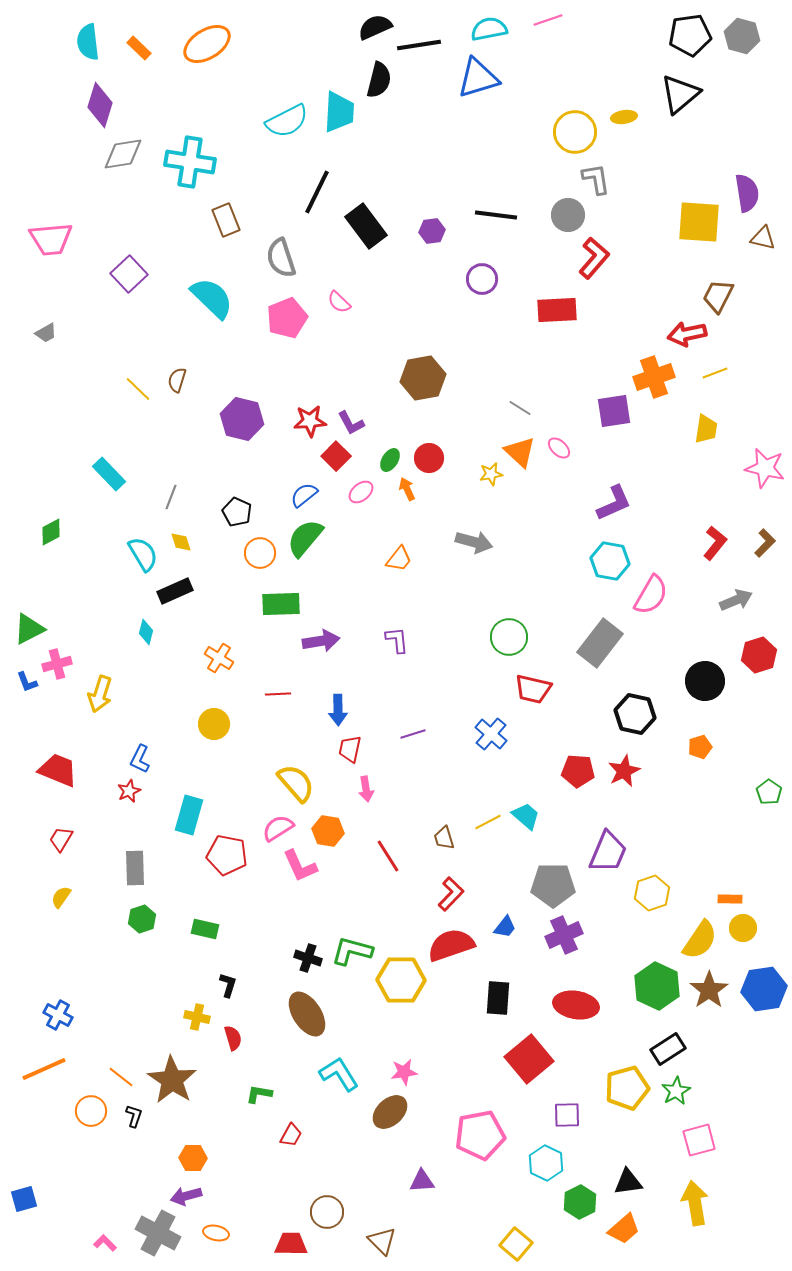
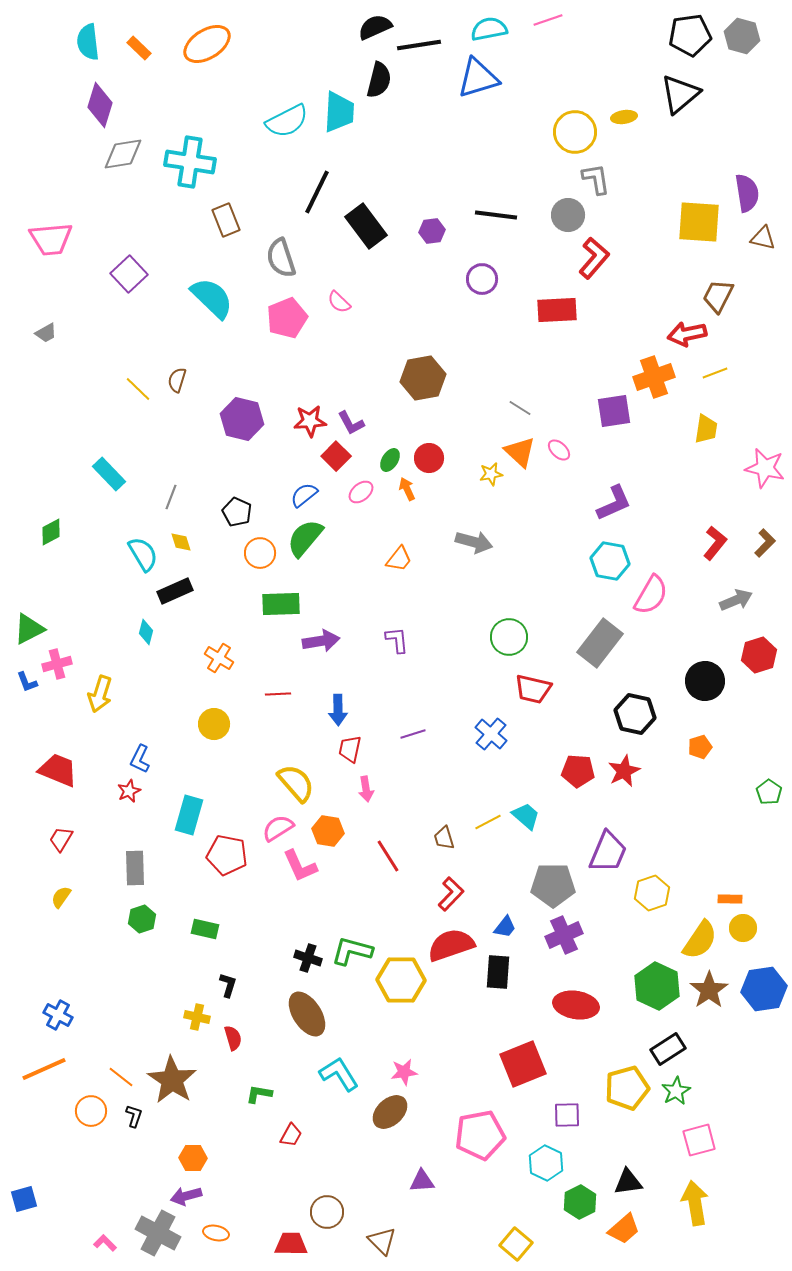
pink ellipse at (559, 448): moved 2 px down
black rectangle at (498, 998): moved 26 px up
red square at (529, 1059): moved 6 px left, 5 px down; rotated 18 degrees clockwise
